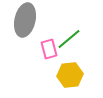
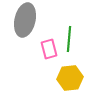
green line: rotated 45 degrees counterclockwise
yellow hexagon: moved 3 px down
